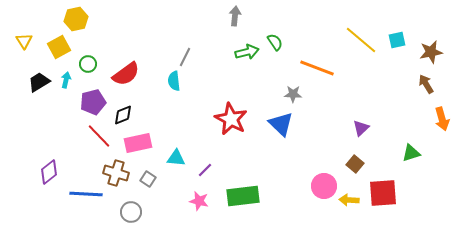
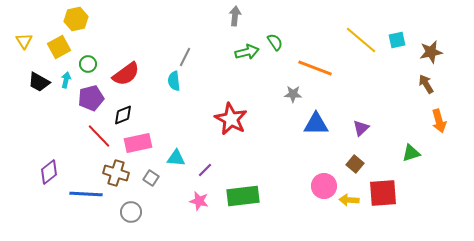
orange line: moved 2 px left
black trapezoid: rotated 120 degrees counterclockwise
purple pentagon: moved 2 px left, 4 px up
orange arrow: moved 3 px left, 2 px down
blue triangle: moved 35 px right; rotated 44 degrees counterclockwise
gray square: moved 3 px right, 1 px up
